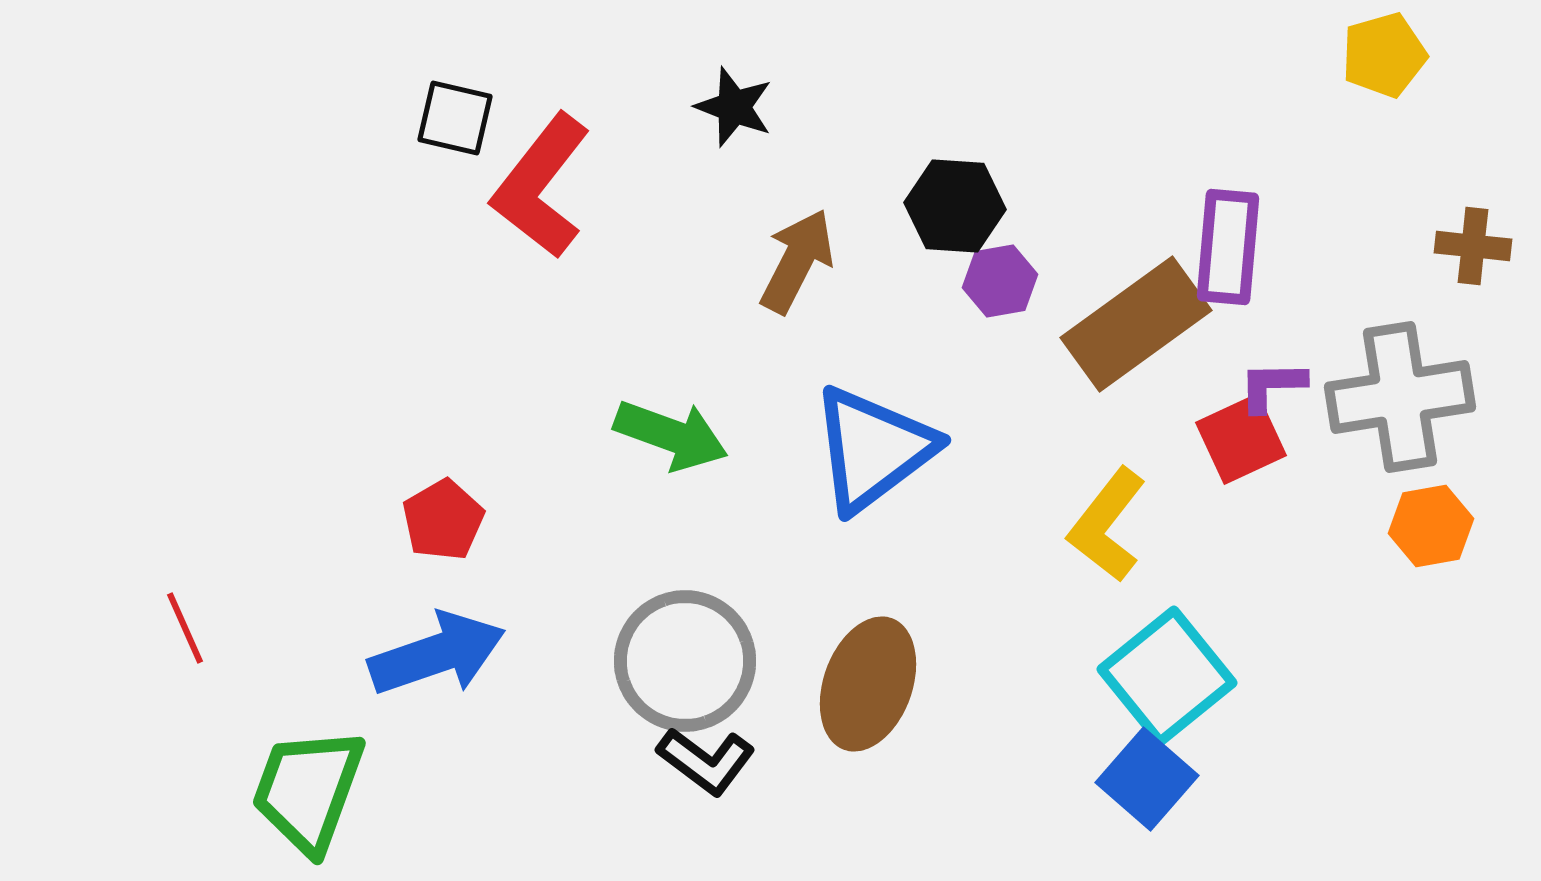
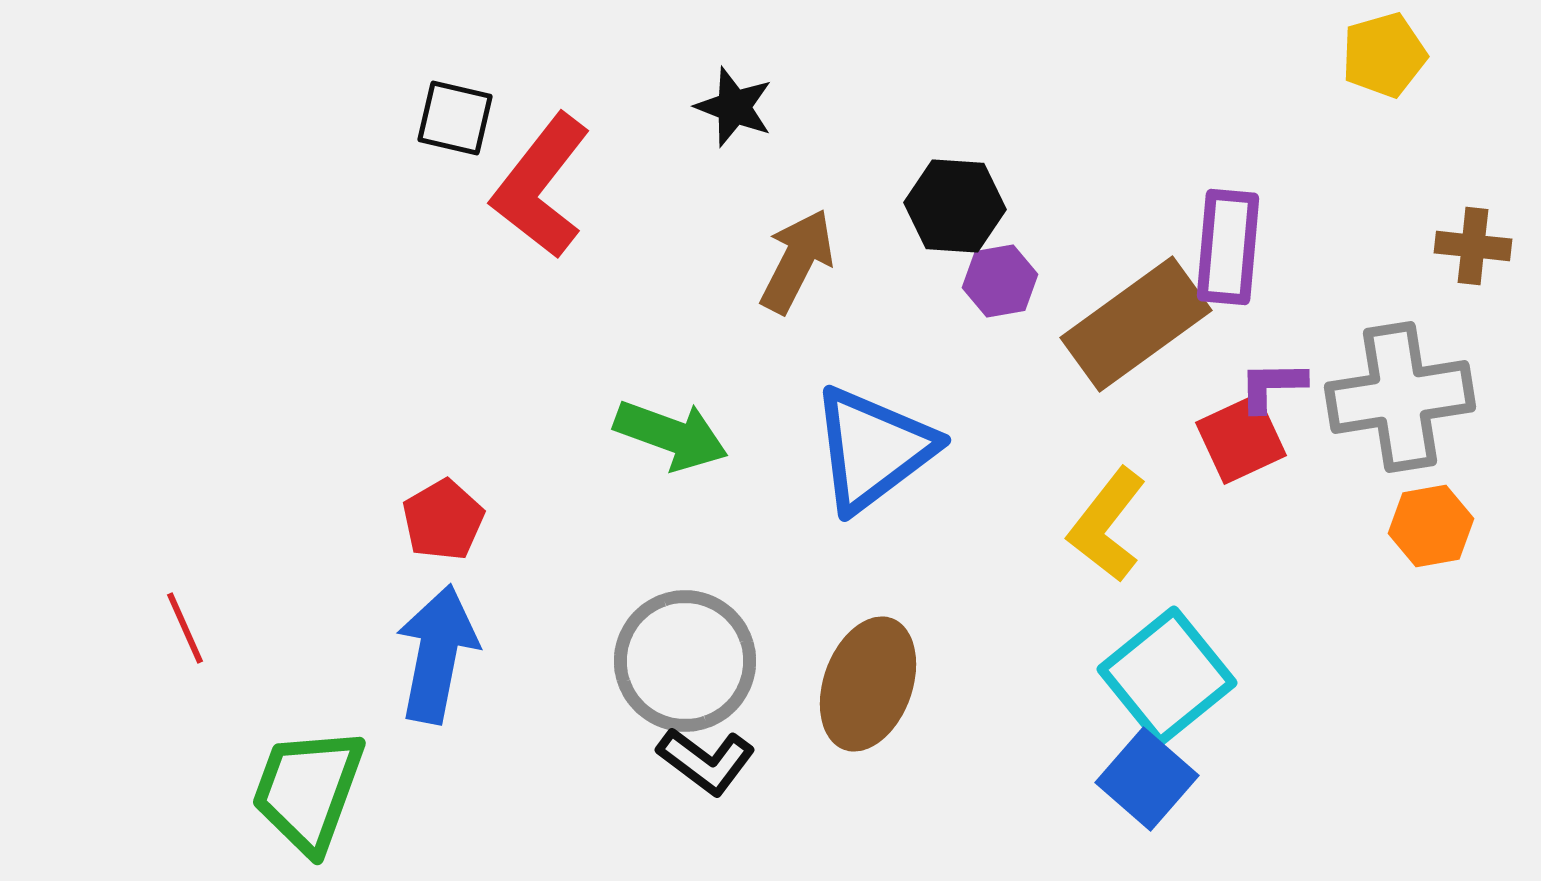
blue arrow: rotated 60 degrees counterclockwise
